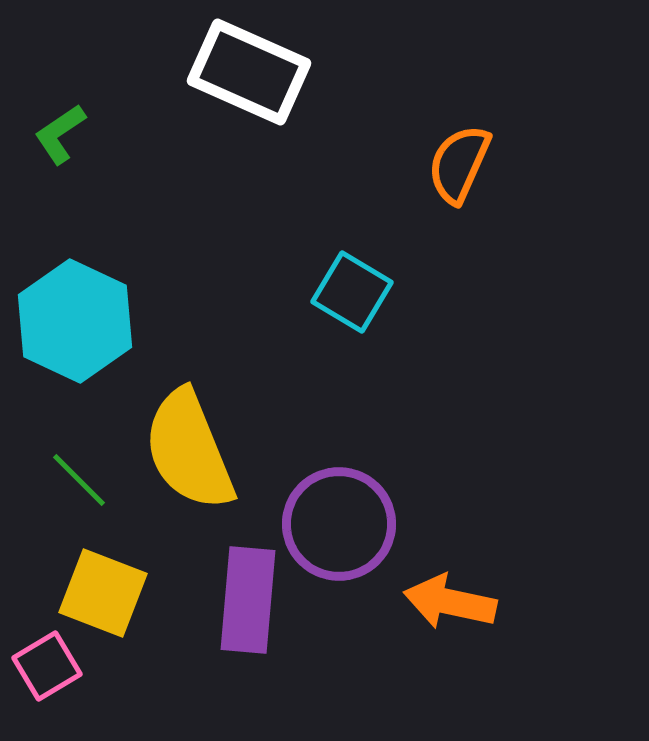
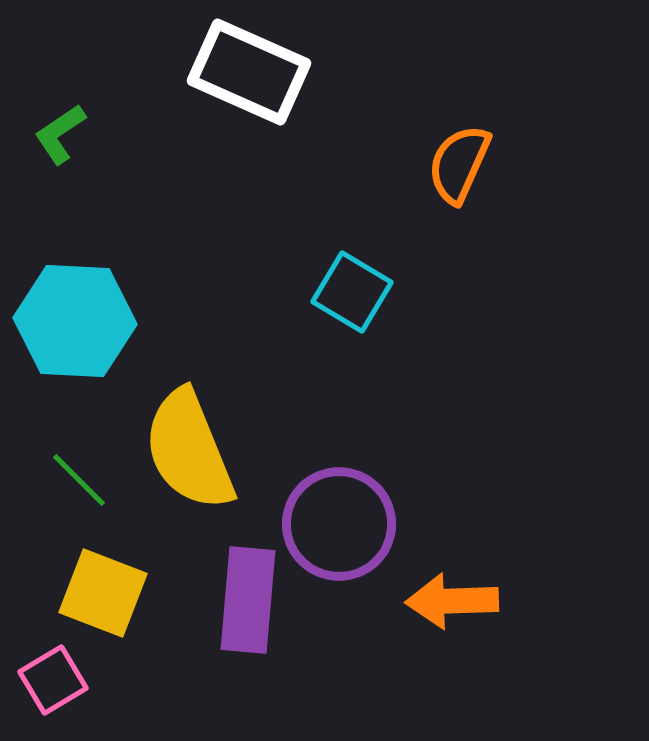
cyan hexagon: rotated 22 degrees counterclockwise
orange arrow: moved 2 px right, 1 px up; rotated 14 degrees counterclockwise
pink square: moved 6 px right, 14 px down
